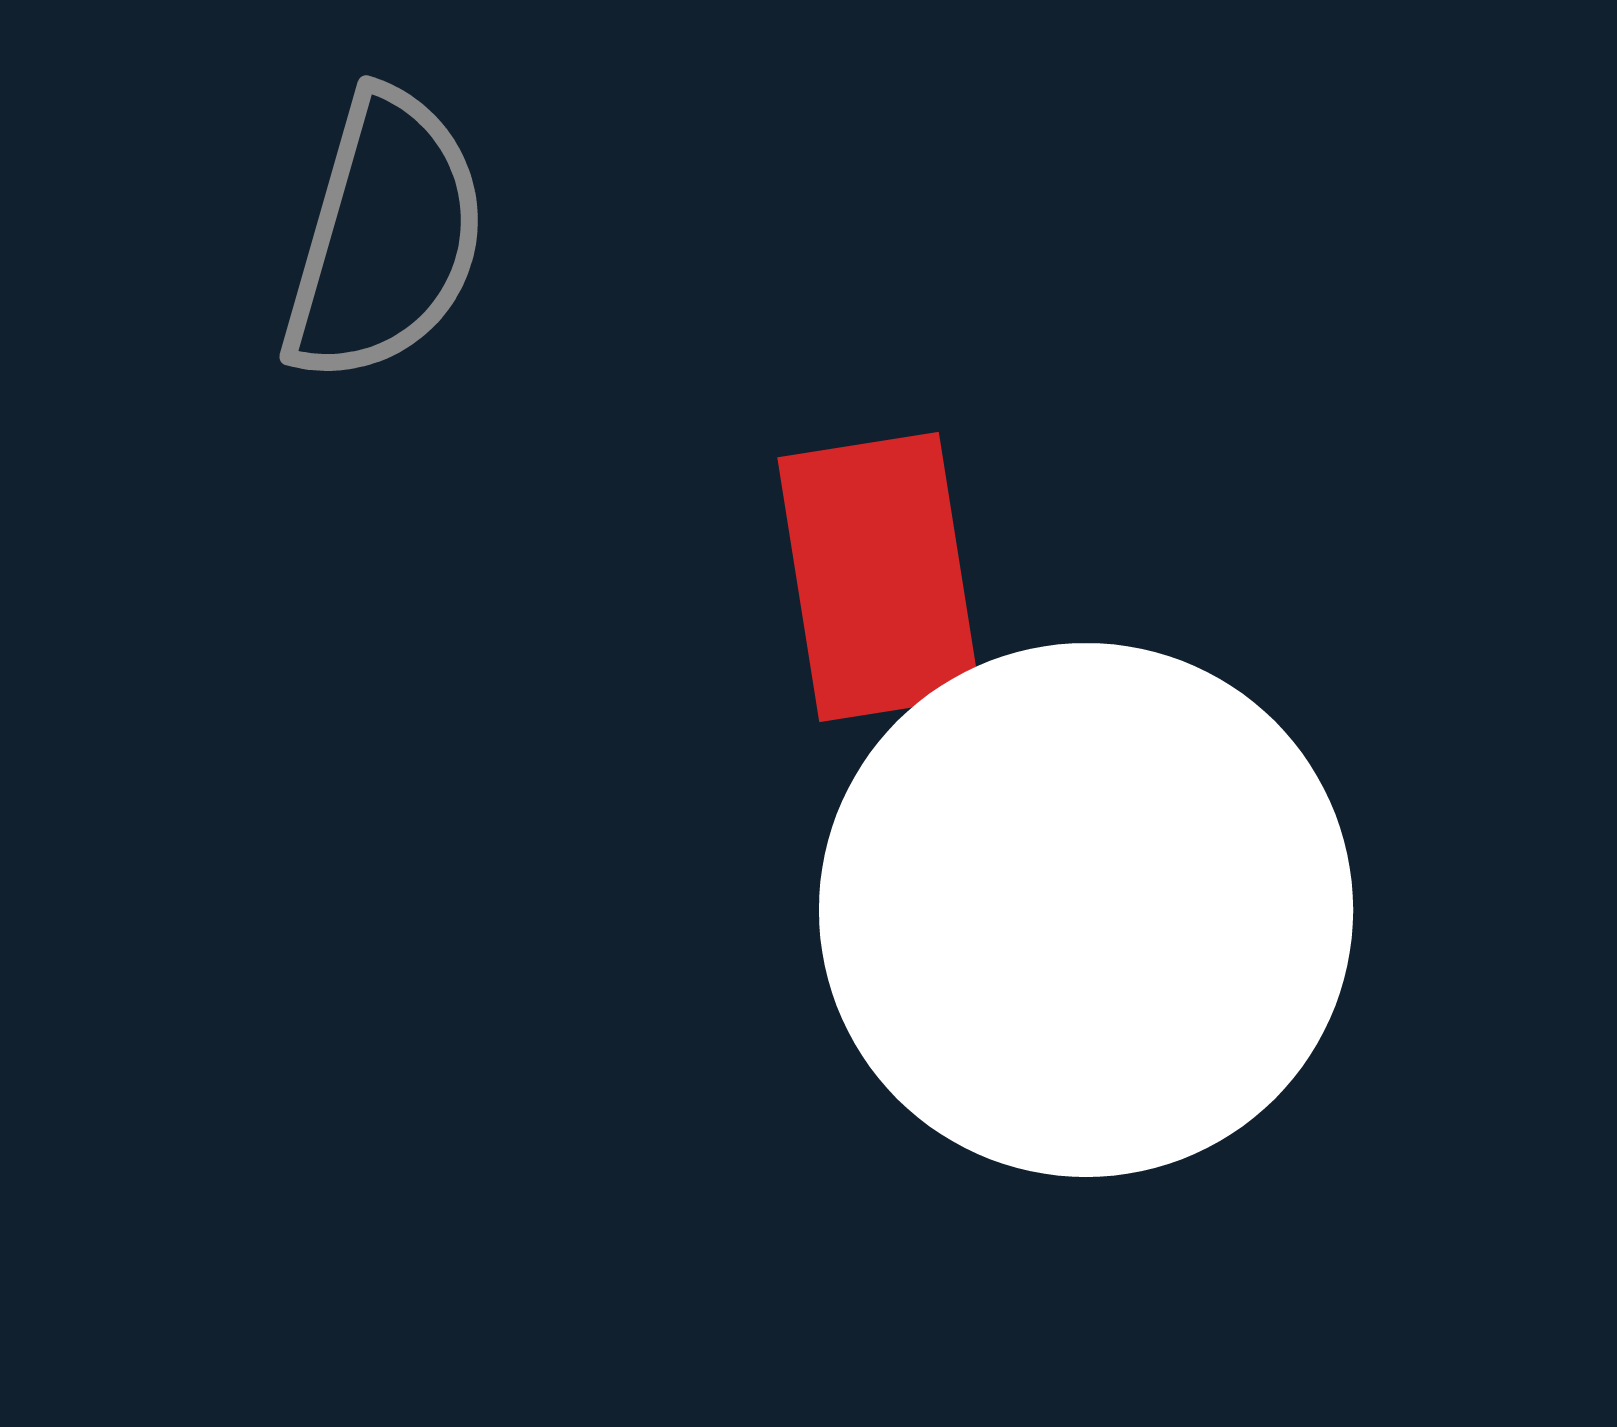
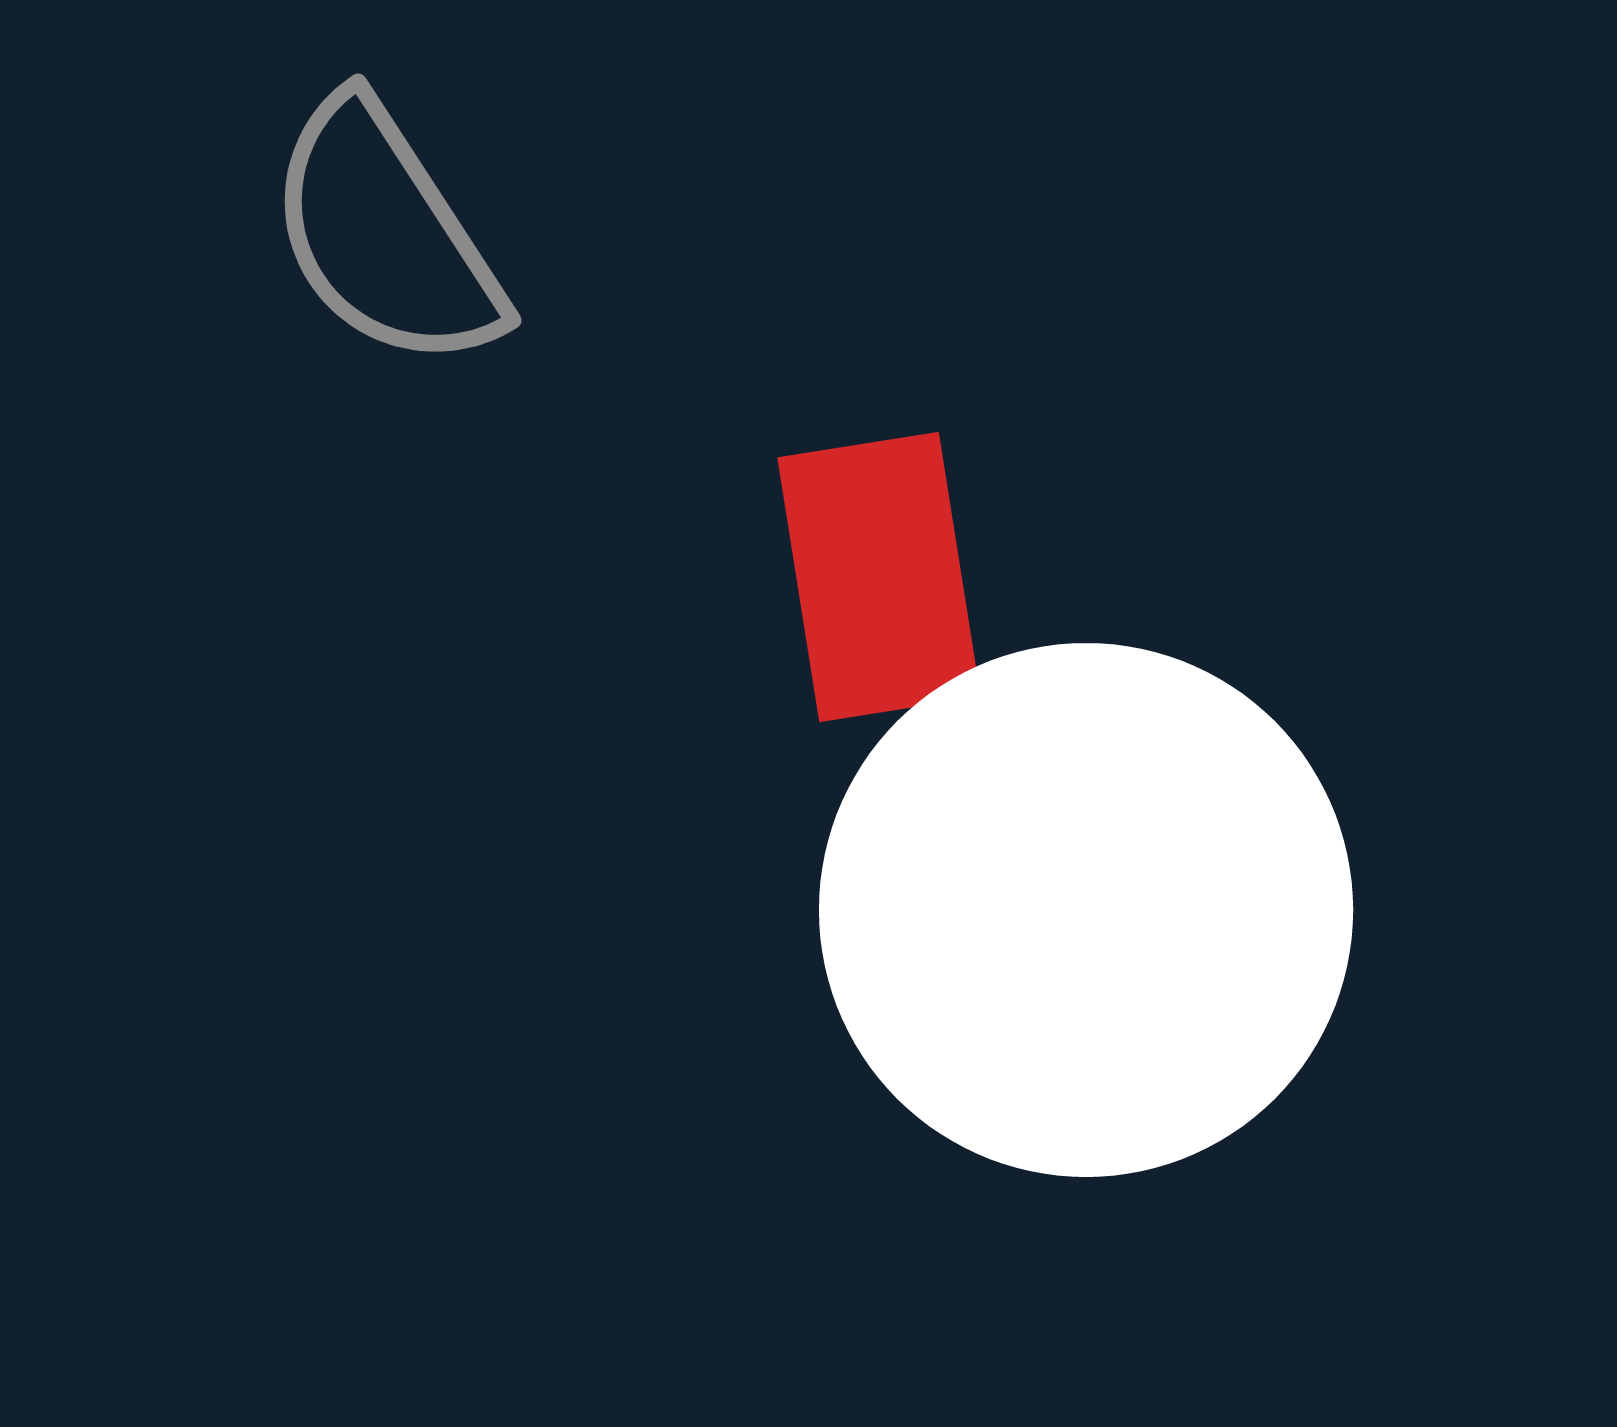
gray semicircle: moved 3 px up; rotated 131 degrees clockwise
